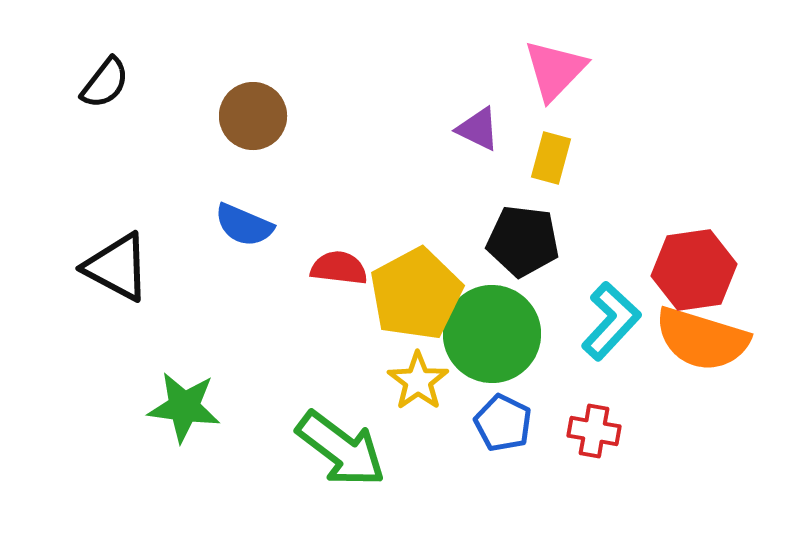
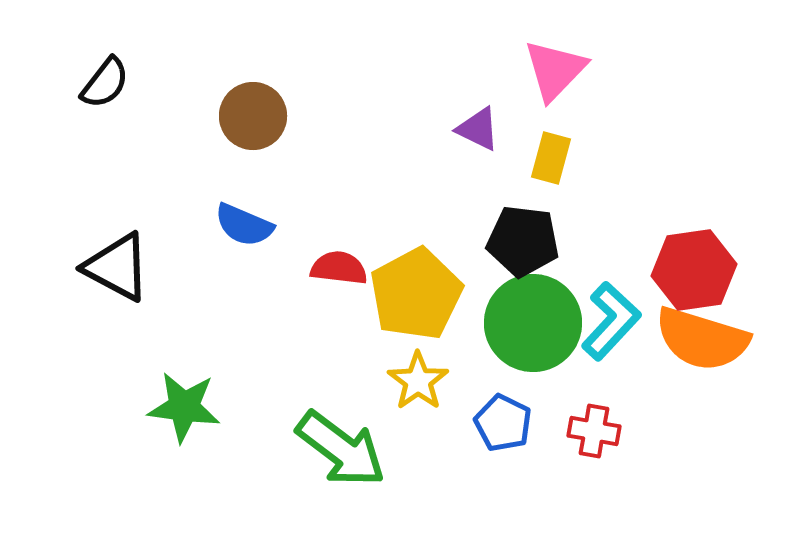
green circle: moved 41 px right, 11 px up
